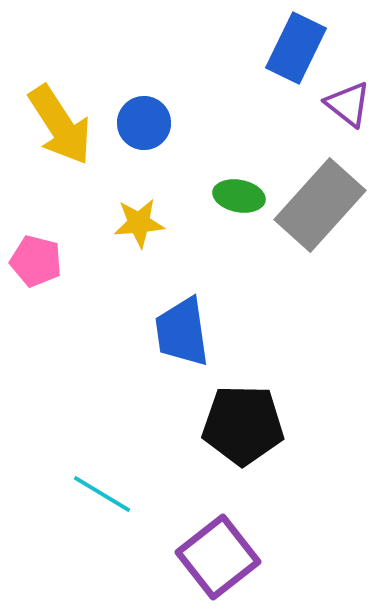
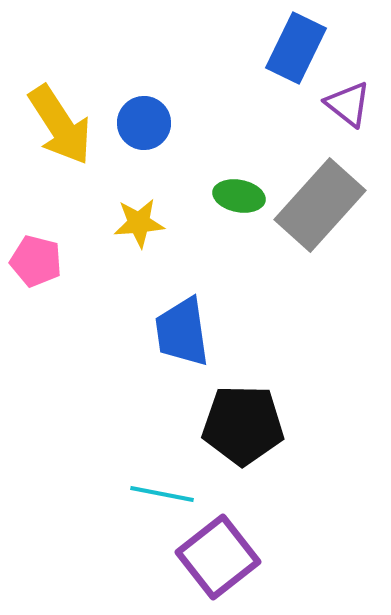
cyan line: moved 60 px right; rotated 20 degrees counterclockwise
